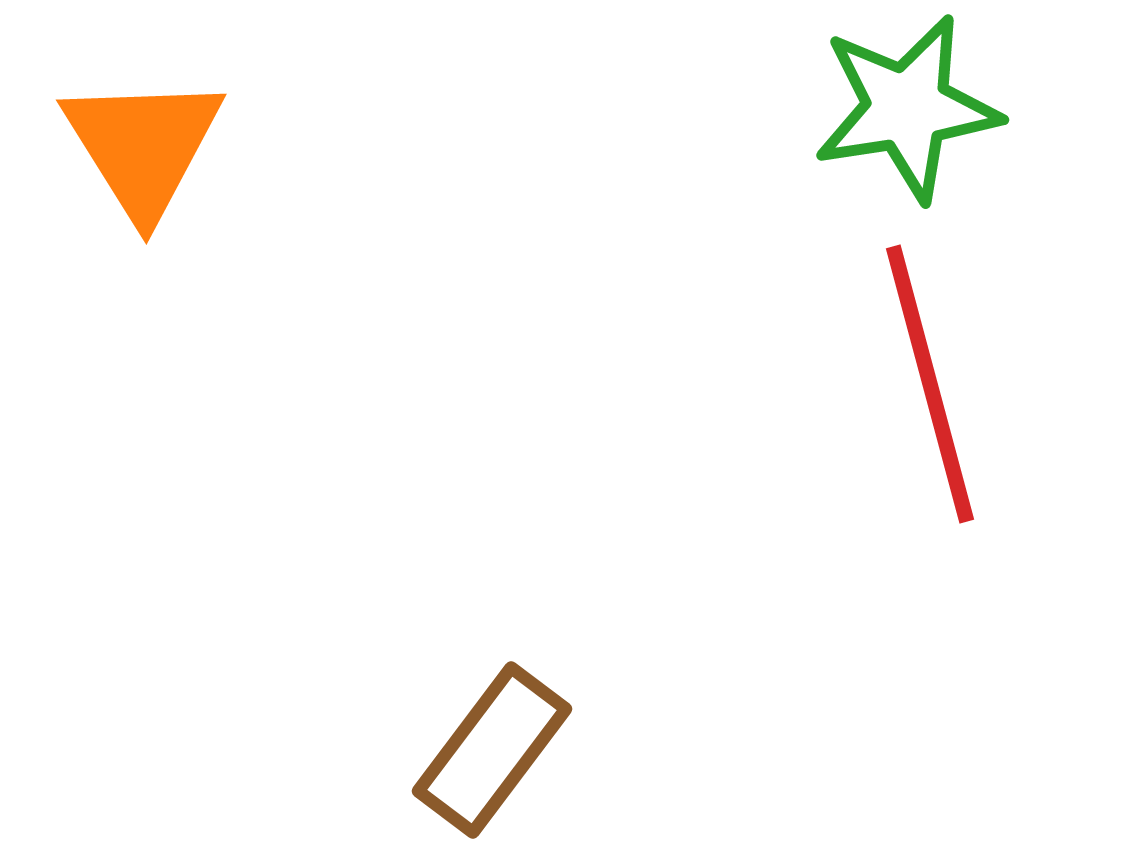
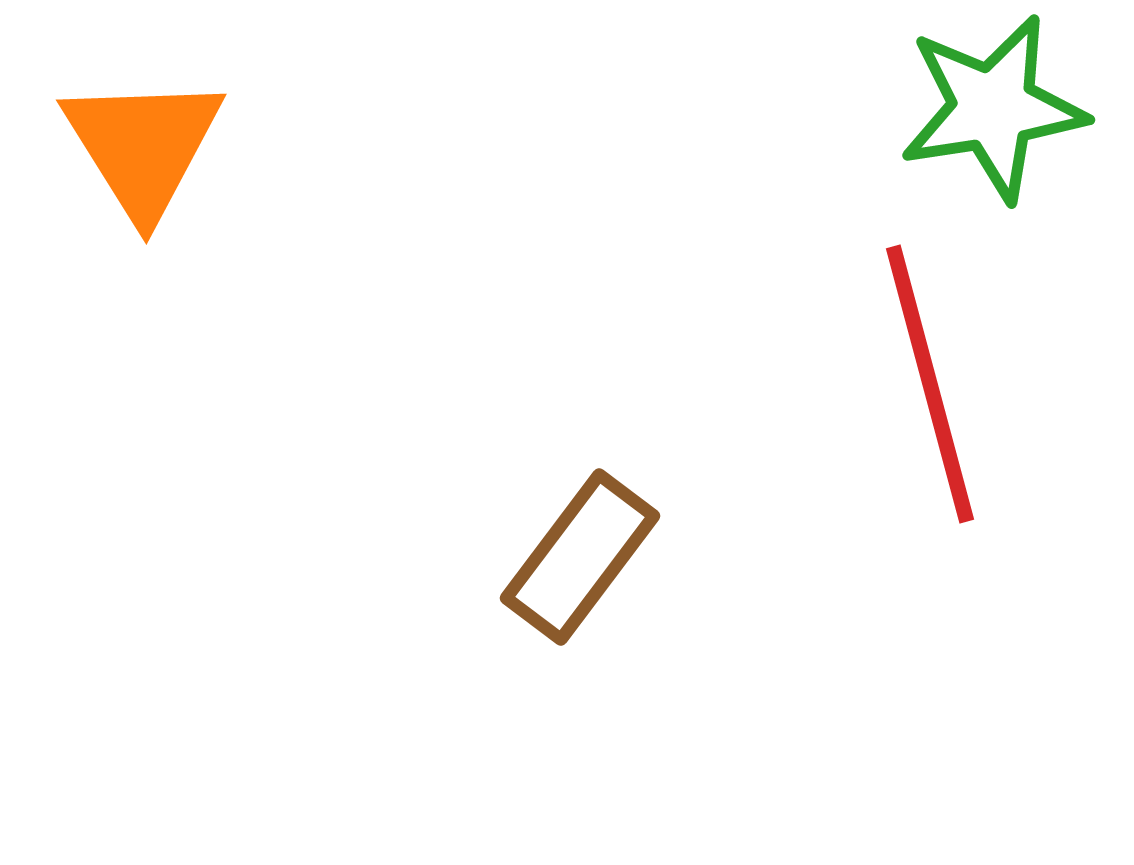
green star: moved 86 px right
brown rectangle: moved 88 px right, 193 px up
